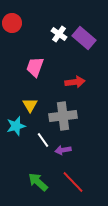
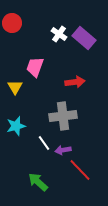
yellow triangle: moved 15 px left, 18 px up
white line: moved 1 px right, 3 px down
red line: moved 7 px right, 12 px up
